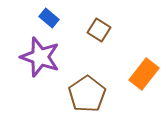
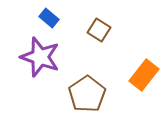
orange rectangle: moved 1 px down
